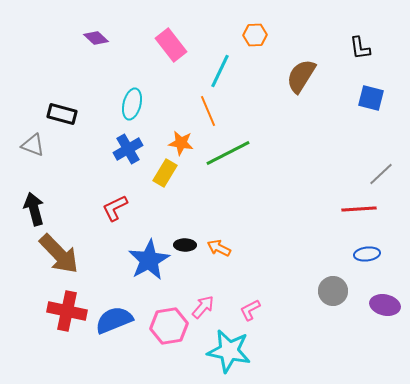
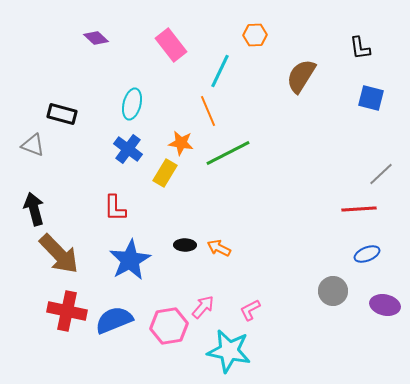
blue cross: rotated 24 degrees counterclockwise
red L-shape: rotated 64 degrees counterclockwise
blue ellipse: rotated 15 degrees counterclockwise
blue star: moved 19 px left
